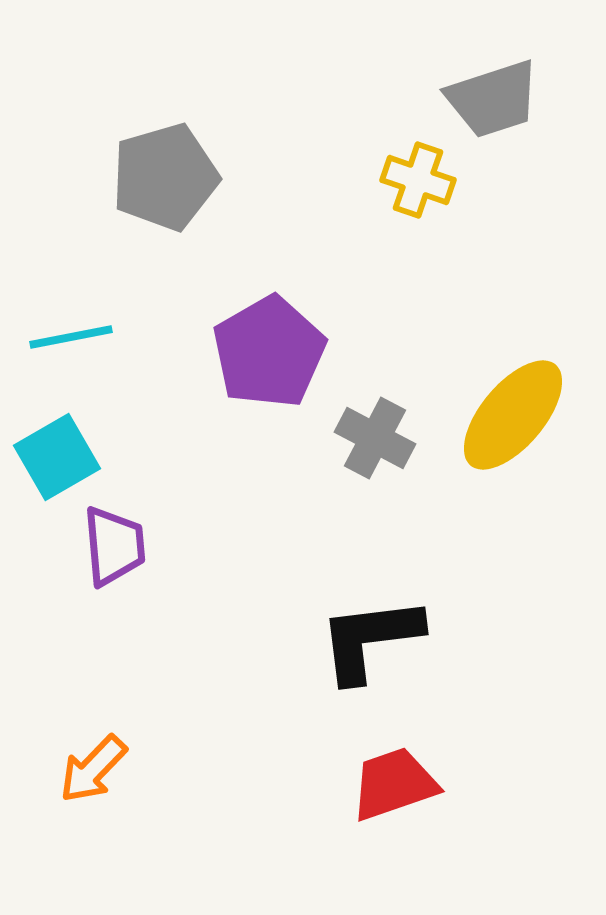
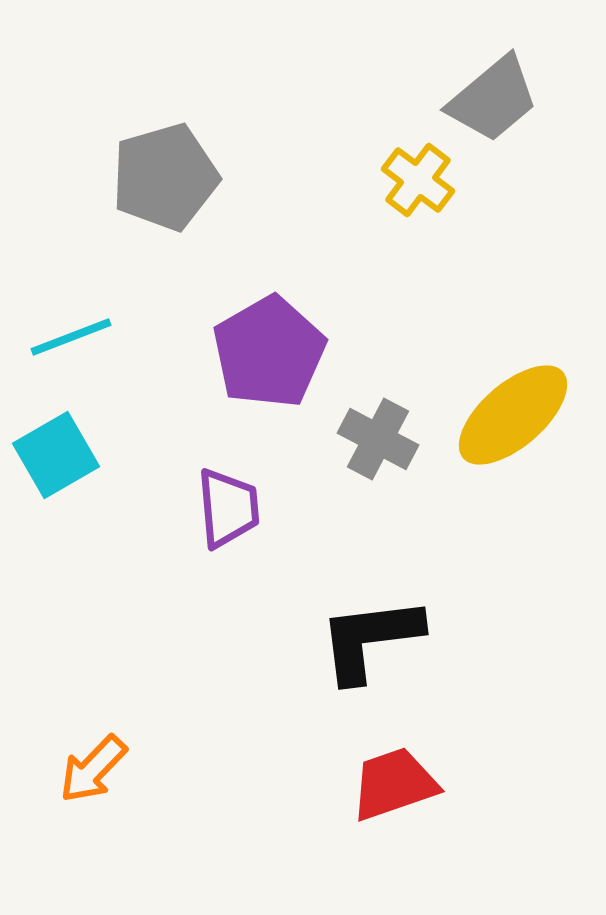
gray trapezoid: rotated 22 degrees counterclockwise
yellow cross: rotated 18 degrees clockwise
cyan line: rotated 10 degrees counterclockwise
yellow ellipse: rotated 9 degrees clockwise
gray cross: moved 3 px right, 1 px down
cyan square: moved 1 px left, 2 px up
purple trapezoid: moved 114 px right, 38 px up
